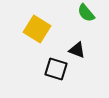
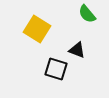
green semicircle: moved 1 px right, 1 px down
